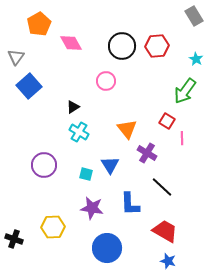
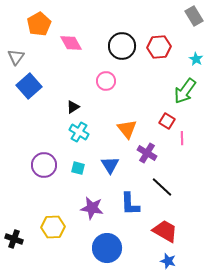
red hexagon: moved 2 px right, 1 px down
cyan square: moved 8 px left, 6 px up
